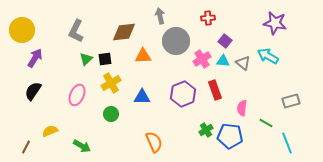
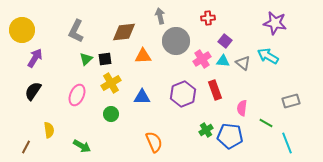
yellow semicircle: moved 1 px left, 1 px up; rotated 105 degrees clockwise
